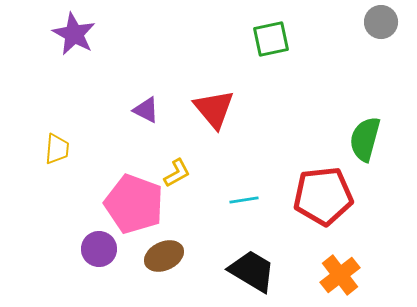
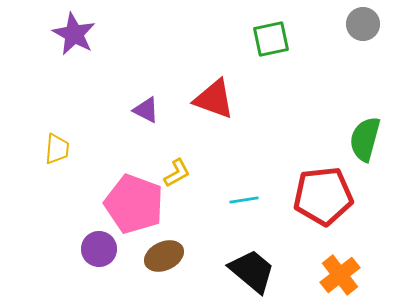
gray circle: moved 18 px left, 2 px down
red triangle: moved 10 px up; rotated 30 degrees counterclockwise
black trapezoid: rotated 9 degrees clockwise
